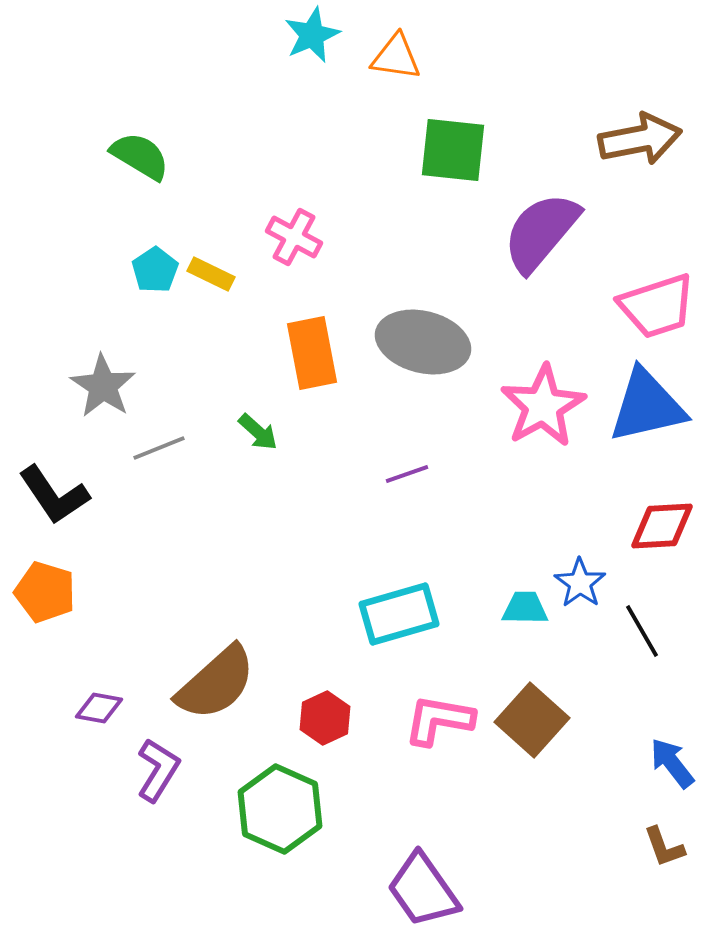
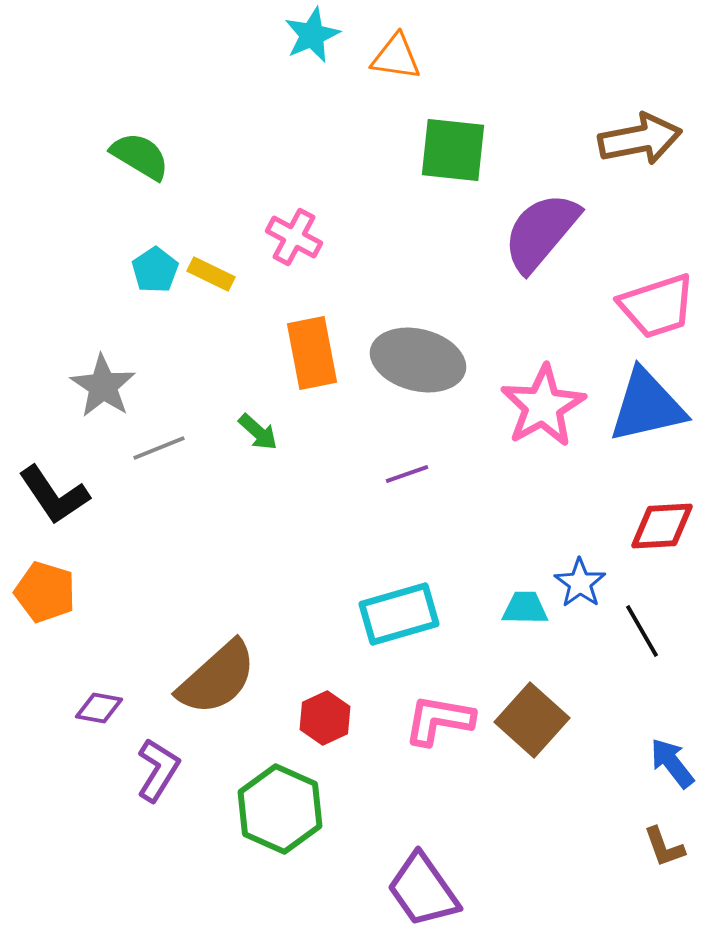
gray ellipse: moved 5 px left, 18 px down
brown semicircle: moved 1 px right, 5 px up
